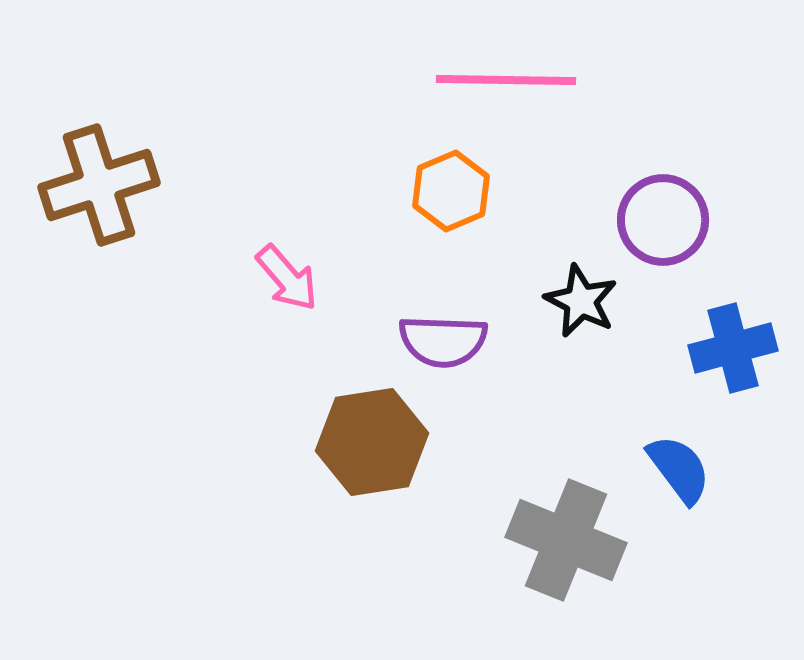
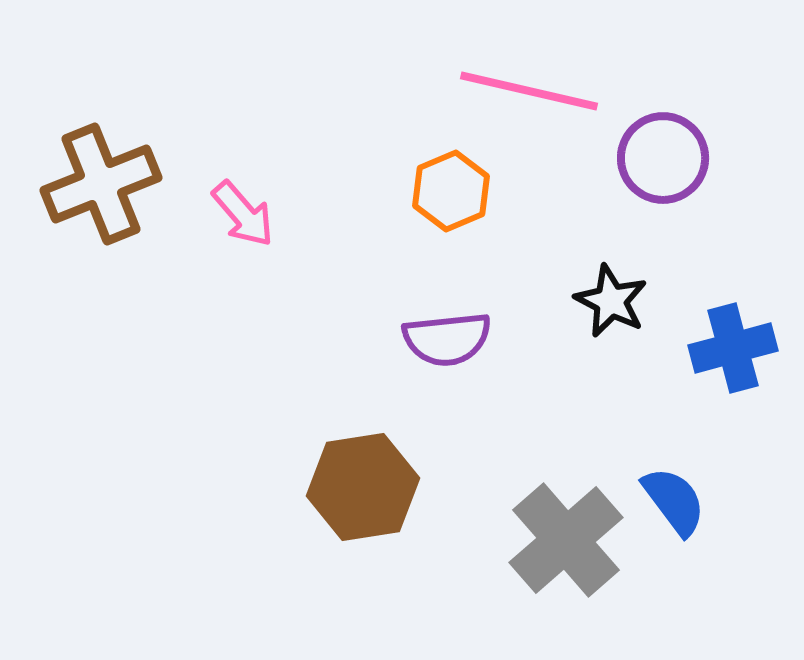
pink line: moved 23 px right, 11 px down; rotated 12 degrees clockwise
brown cross: moved 2 px right, 1 px up; rotated 4 degrees counterclockwise
purple circle: moved 62 px up
pink arrow: moved 44 px left, 64 px up
black star: moved 30 px right
purple semicircle: moved 4 px right, 2 px up; rotated 8 degrees counterclockwise
brown hexagon: moved 9 px left, 45 px down
blue semicircle: moved 5 px left, 32 px down
gray cross: rotated 27 degrees clockwise
